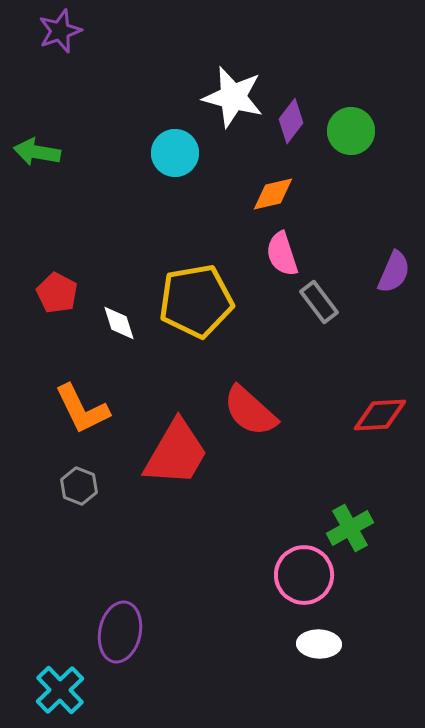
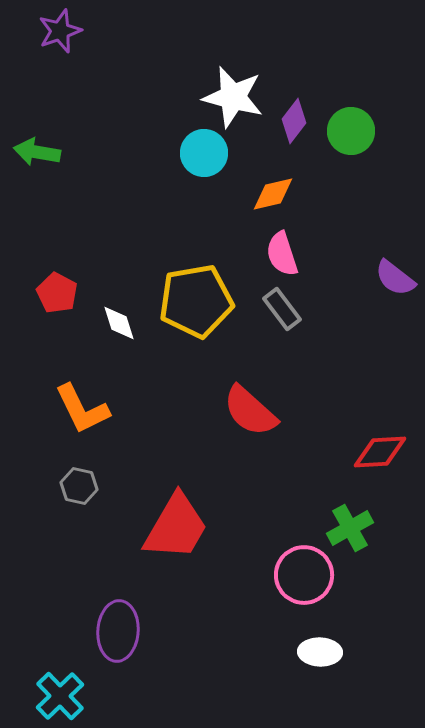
purple diamond: moved 3 px right
cyan circle: moved 29 px right
purple semicircle: moved 1 px right, 6 px down; rotated 105 degrees clockwise
gray rectangle: moved 37 px left, 7 px down
red diamond: moved 37 px down
red trapezoid: moved 74 px down
gray hexagon: rotated 9 degrees counterclockwise
purple ellipse: moved 2 px left, 1 px up; rotated 8 degrees counterclockwise
white ellipse: moved 1 px right, 8 px down
cyan cross: moved 6 px down
